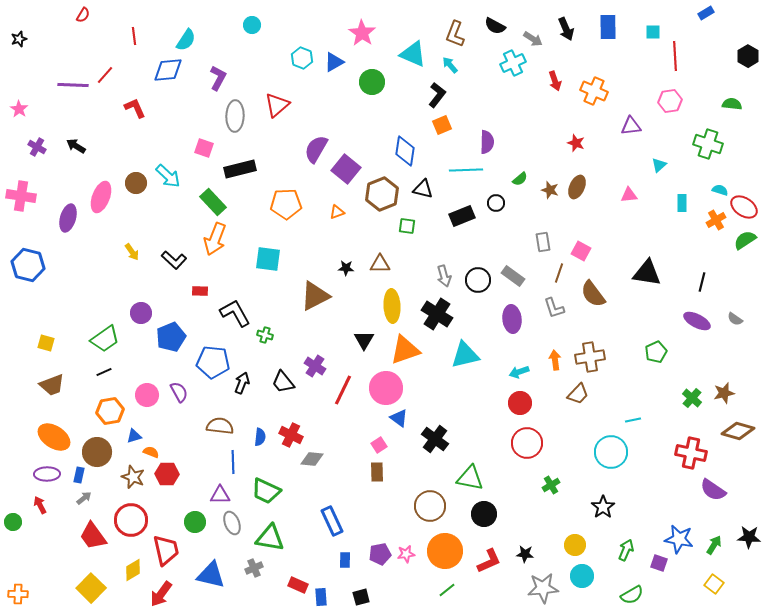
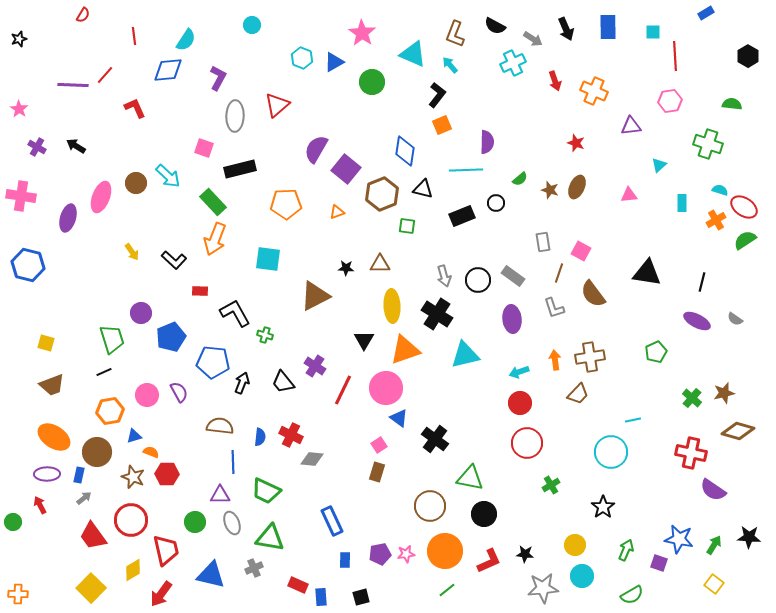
green trapezoid at (105, 339): moved 7 px right; rotated 72 degrees counterclockwise
brown rectangle at (377, 472): rotated 18 degrees clockwise
